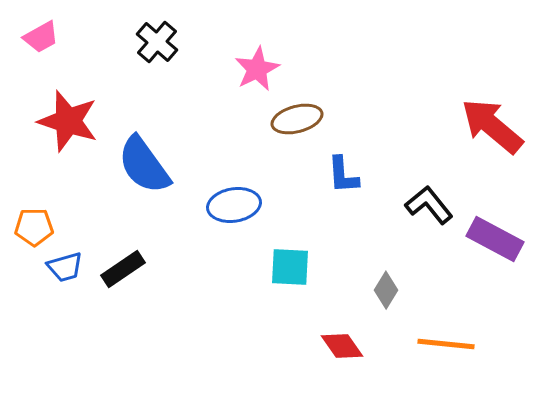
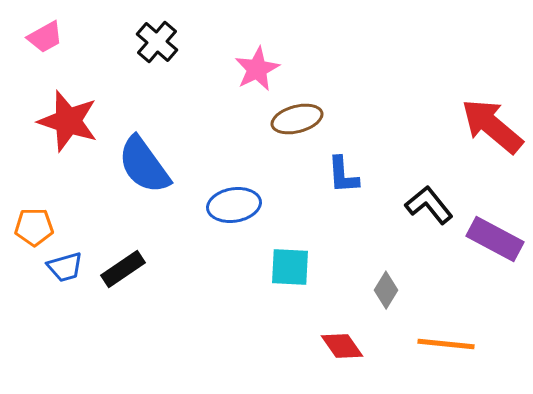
pink trapezoid: moved 4 px right
